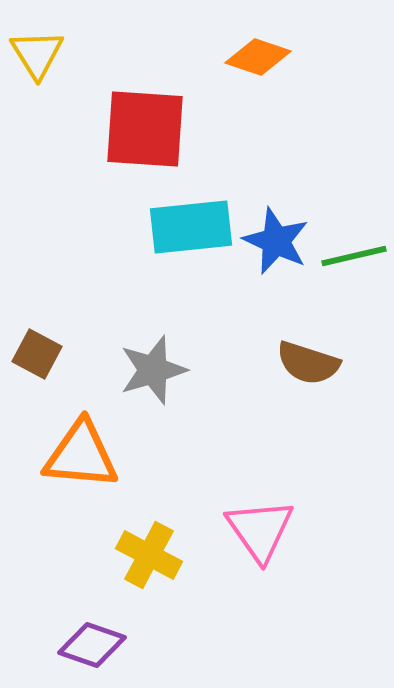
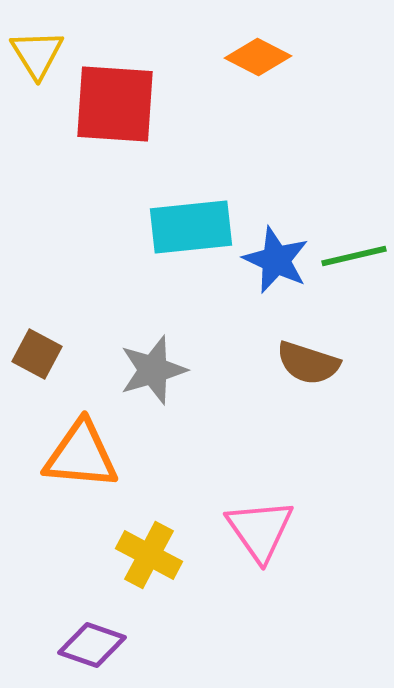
orange diamond: rotated 8 degrees clockwise
red square: moved 30 px left, 25 px up
blue star: moved 19 px down
